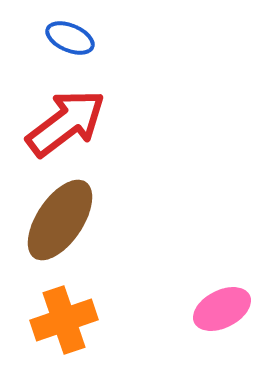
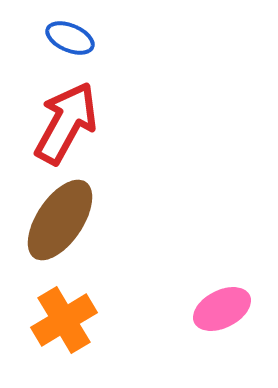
red arrow: rotated 24 degrees counterclockwise
orange cross: rotated 12 degrees counterclockwise
